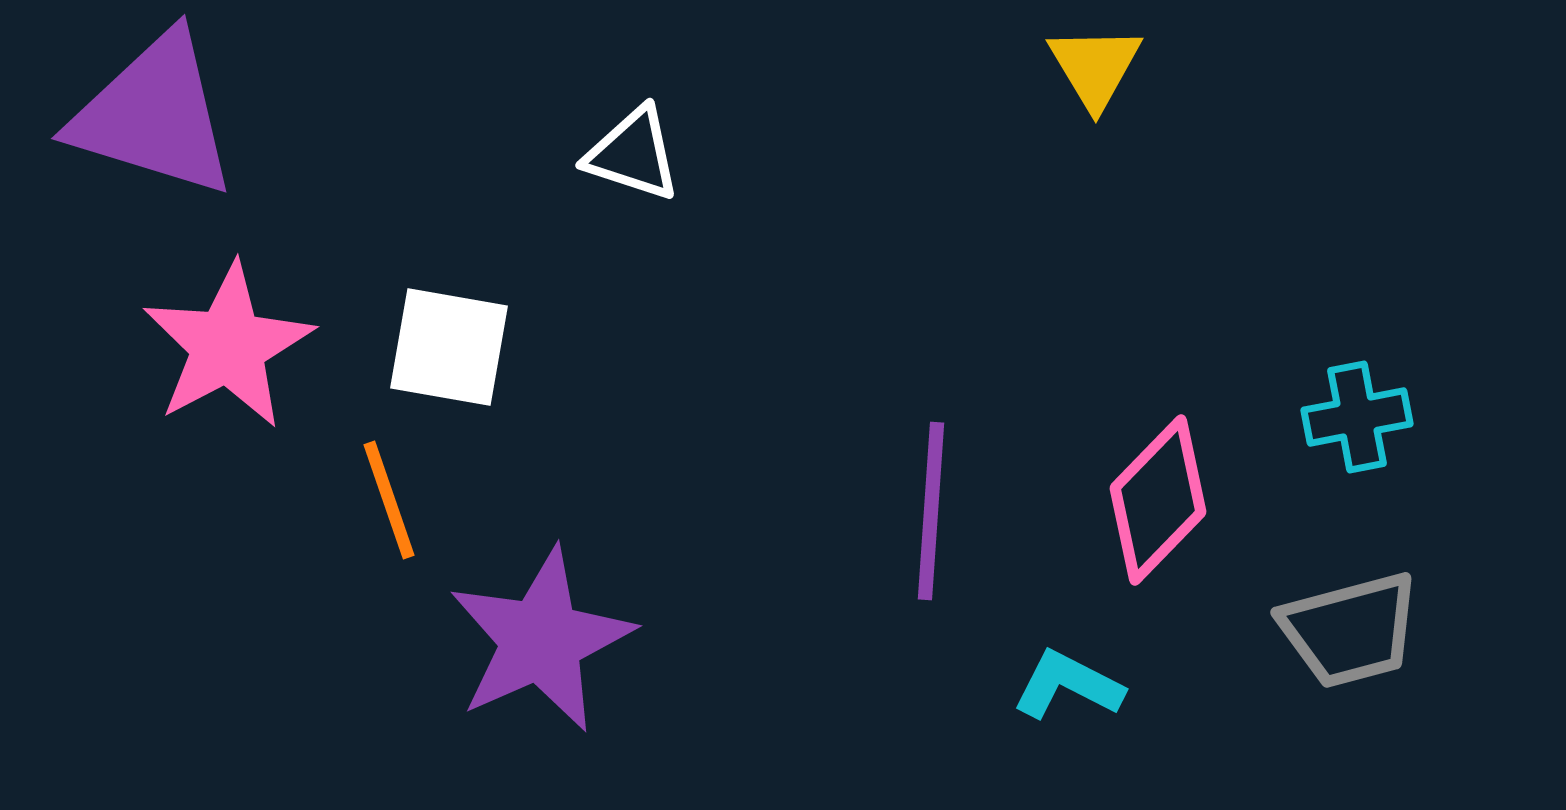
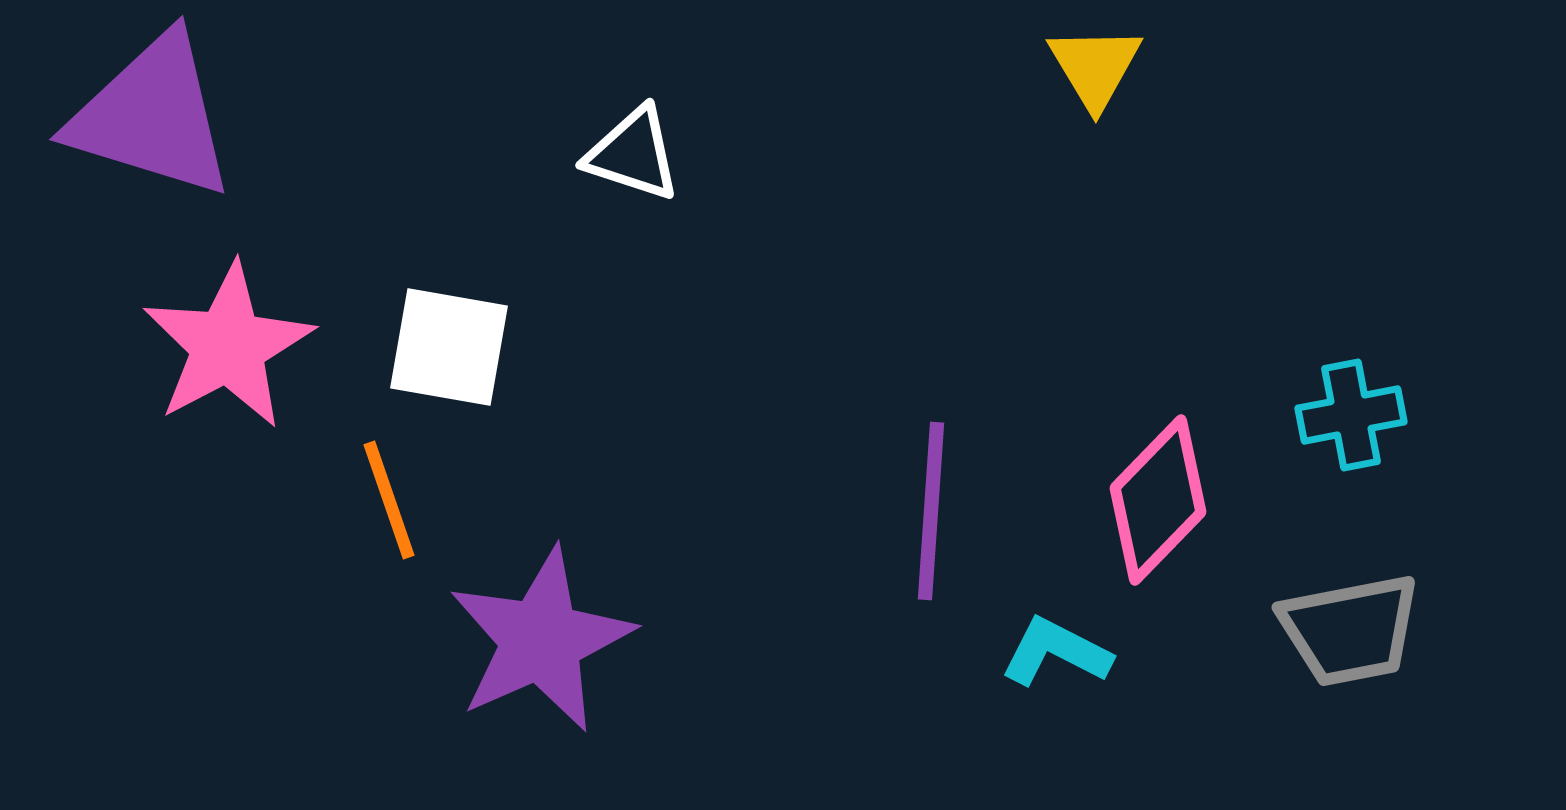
purple triangle: moved 2 px left, 1 px down
cyan cross: moved 6 px left, 2 px up
gray trapezoid: rotated 4 degrees clockwise
cyan L-shape: moved 12 px left, 33 px up
